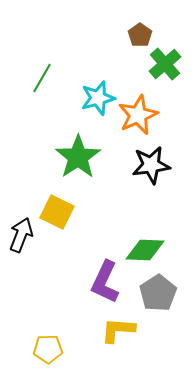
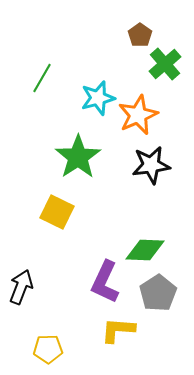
black arrow: moved 52 px down
